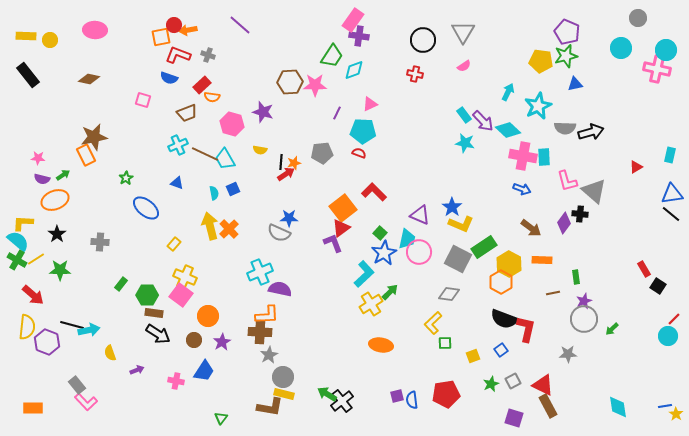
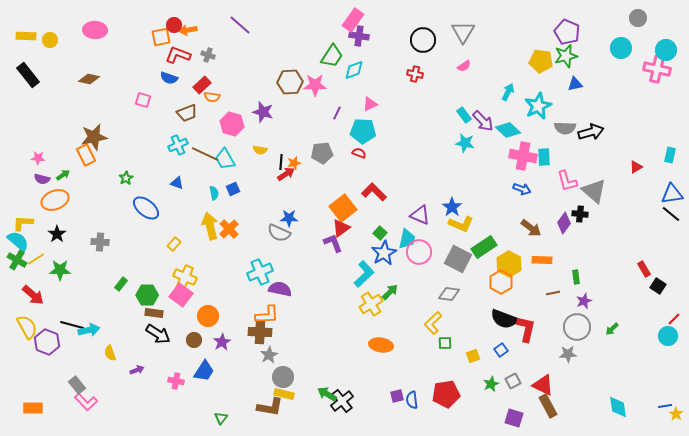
gray circle at (584, 319): moved 7 px left, 8 px down
yellow semicircle at (27, 327): rotated 35 degrees counterclockwise
